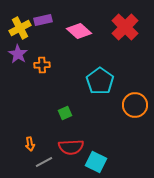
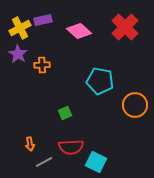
cyan pentagon: rotated 24 degrees counterclockwise
